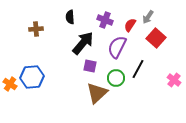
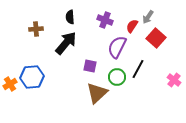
red semicircle: moved 2 px right, 1 px down
black arrow: moved 17 px left
green circle: moved 1 px right, 1 px up
orange cross: rotated 24 degrees clockwise
